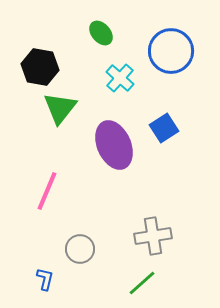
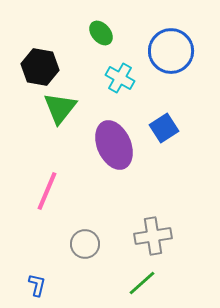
cyan cross: rotated 12 degrees counterclockwise
gray circle: moved 5 px right, 5 px up
blue L-shape: moved 8 px left, 6 px down
